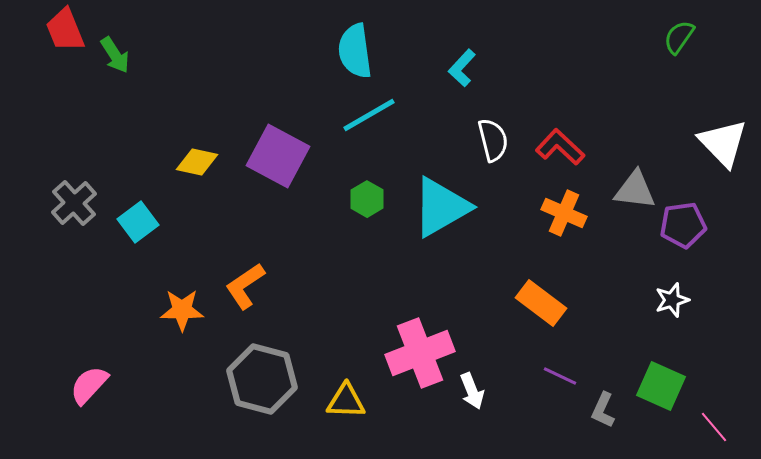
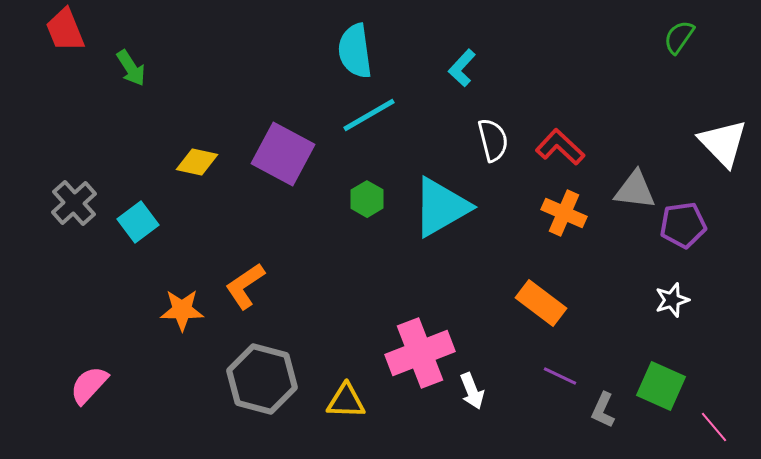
green arrow: moved 16 px right, 13 px down
purple square: moved 5 px right, 2 px up
